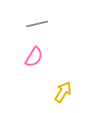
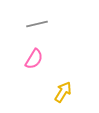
pink semicircle: moved 2 px down
